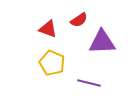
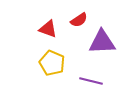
purple line: moved 2 px right, 2 px up
